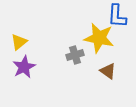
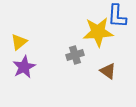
yellow star: moved 1 px left, 6 px up; rotated 16 degrees counterclockwise
